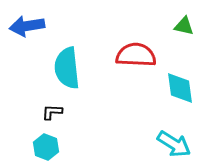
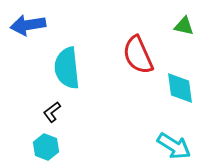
blue arrow: moved 1 px right, 1 px up
red semicircle: moved 2 px right; rotated 117 degrees counterclockwise
black L-shape: rotated 40 degrees counterclockwise
cyan arrow: moved 2 px down
